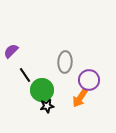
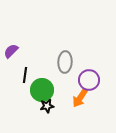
black line: rotated 42 degrees clockwise
